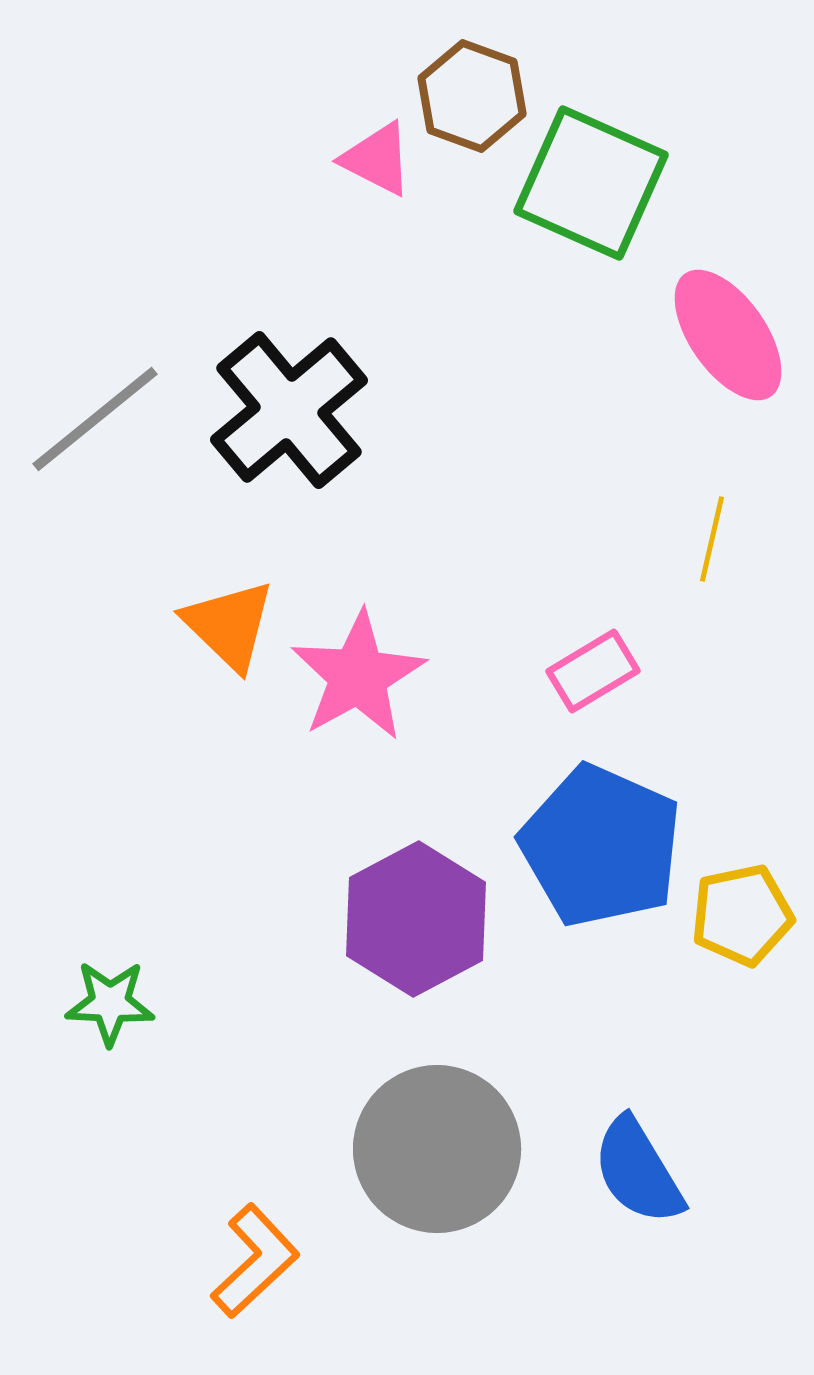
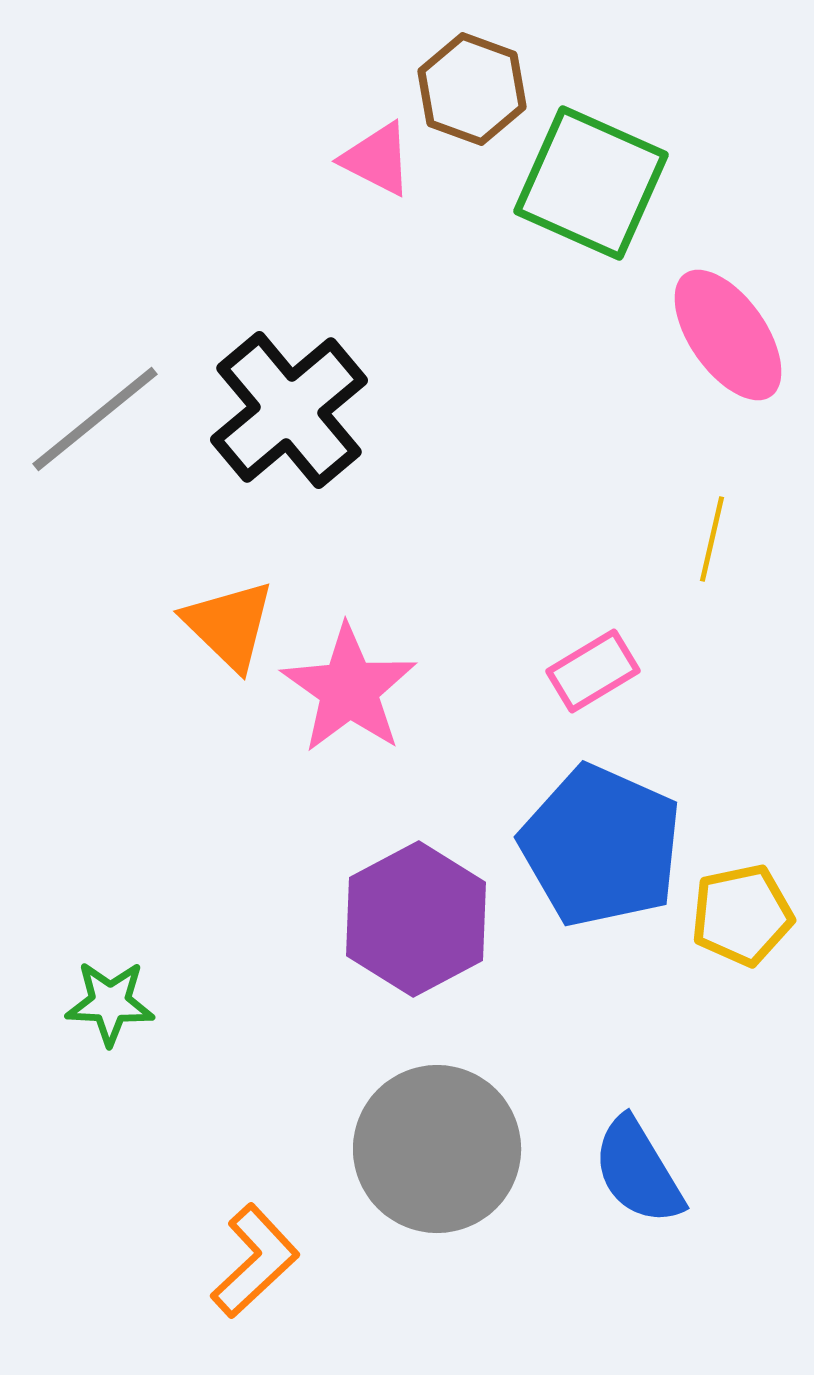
brown hexagon: moved 7 px up
pink star: moved 9 px left, 13 px down; rotated 8 degrees counterclockwise
